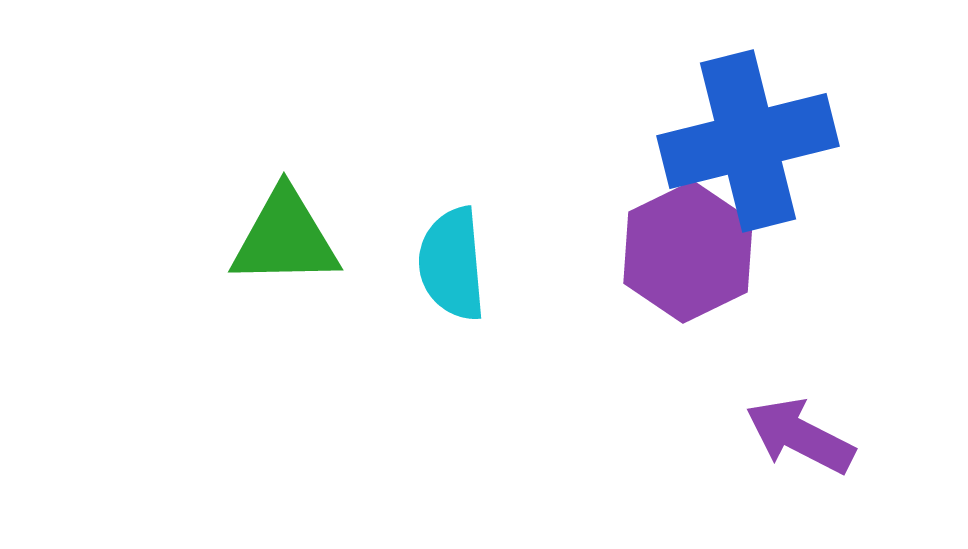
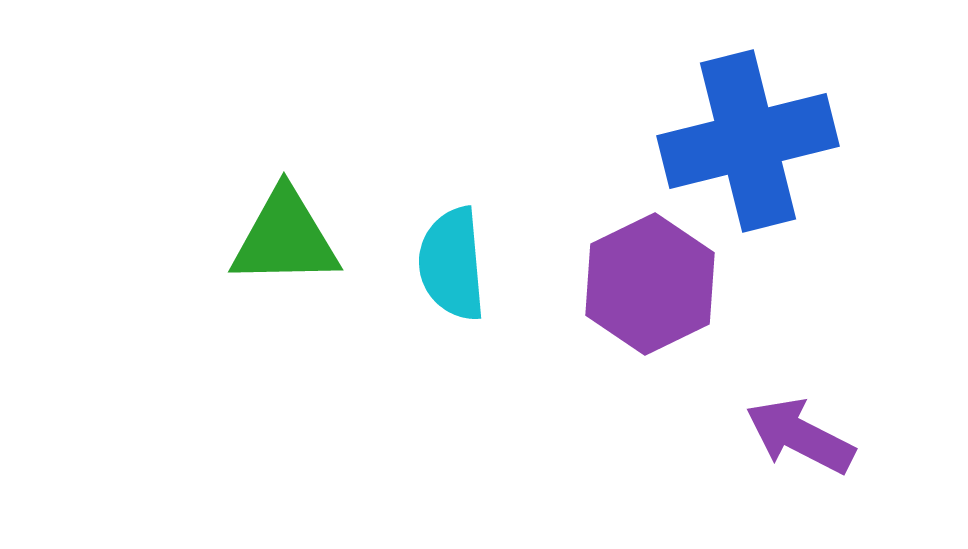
purple hexagon: moved 38 px left, 32 px down
